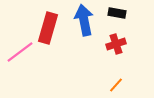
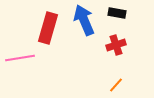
blue arrow: rotated 12 degrees counterclockwise
red cross: moved 1 px down
pink line: moved 6 px down; rotated 28 degrees clockwise
